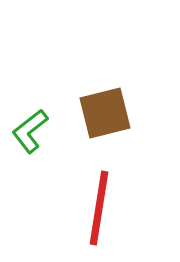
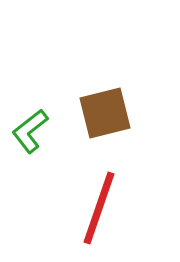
red line: rotated 10 degrees clockwise
